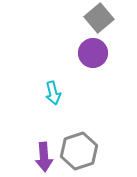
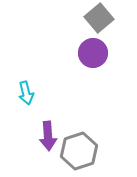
cyan arrow: moved 27 px left
purple arrow: moved 4 px right, 21 px up
